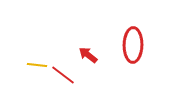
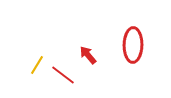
red arrow: rotated 12 degrees clockwise
yellow line: rotated 66 degrees counterclockwise
